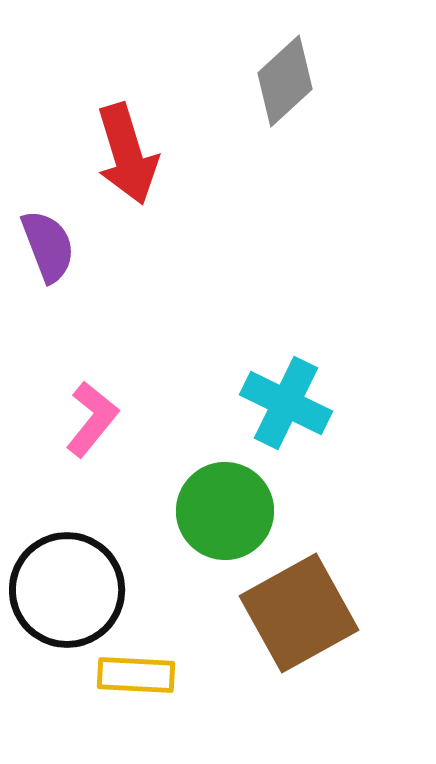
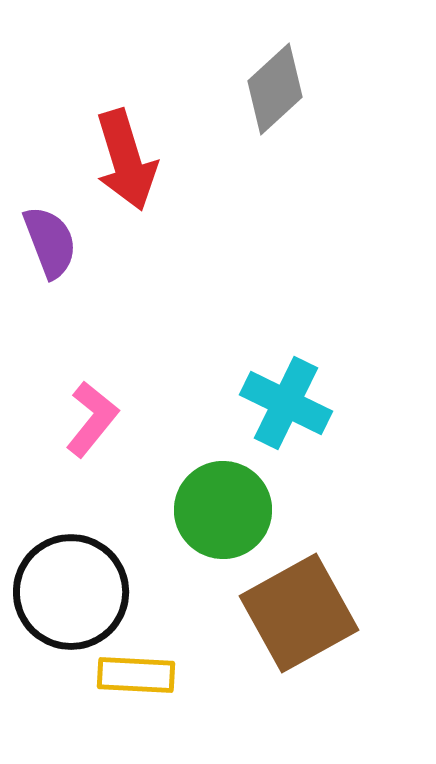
gray diamond: moved 10 px left, 8 px down
red arrow: moved 1 px left, 6 px down
purple semicircle: moved 2 px right, 4 px up
green circle: moved 2 px left, 1 px up
black circle: moved 4 px right, 2 px down
